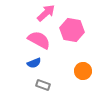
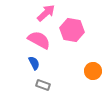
blue semicircle: rotated 96 degrees counterclockwise
orange circle: moved 10 px right
